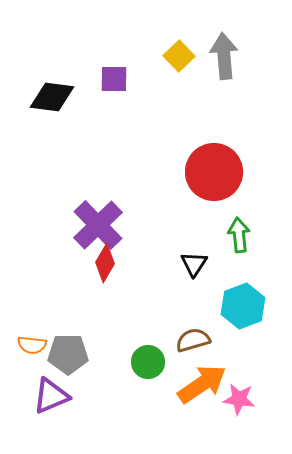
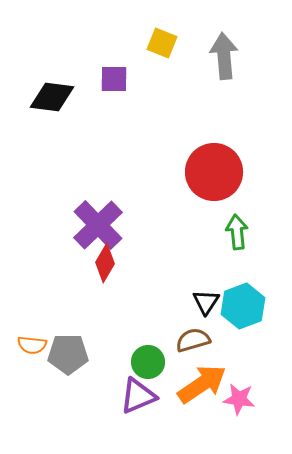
yellow square: moved 17 px left, 13 px up; rotated 24 degrees counterclockwise
green arrow: moved 2 px left, 3 px up
black triangle: moved 12 px right, 38 px down
purple triangle: moved 87 px right
